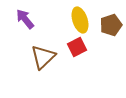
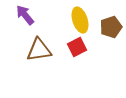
purple arrow: moved 4 px up
brown pentagon: moved 2 px down
brown triangle: moved 4 px left, 7 px up; rotated 36 degrees clockwise
